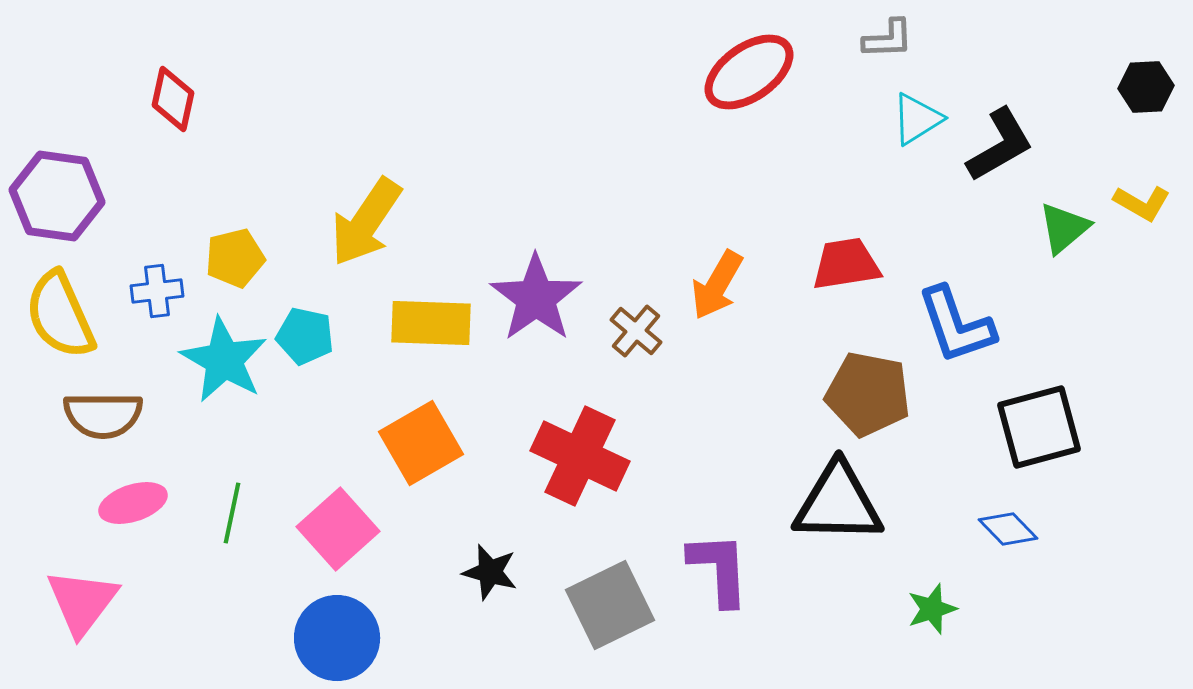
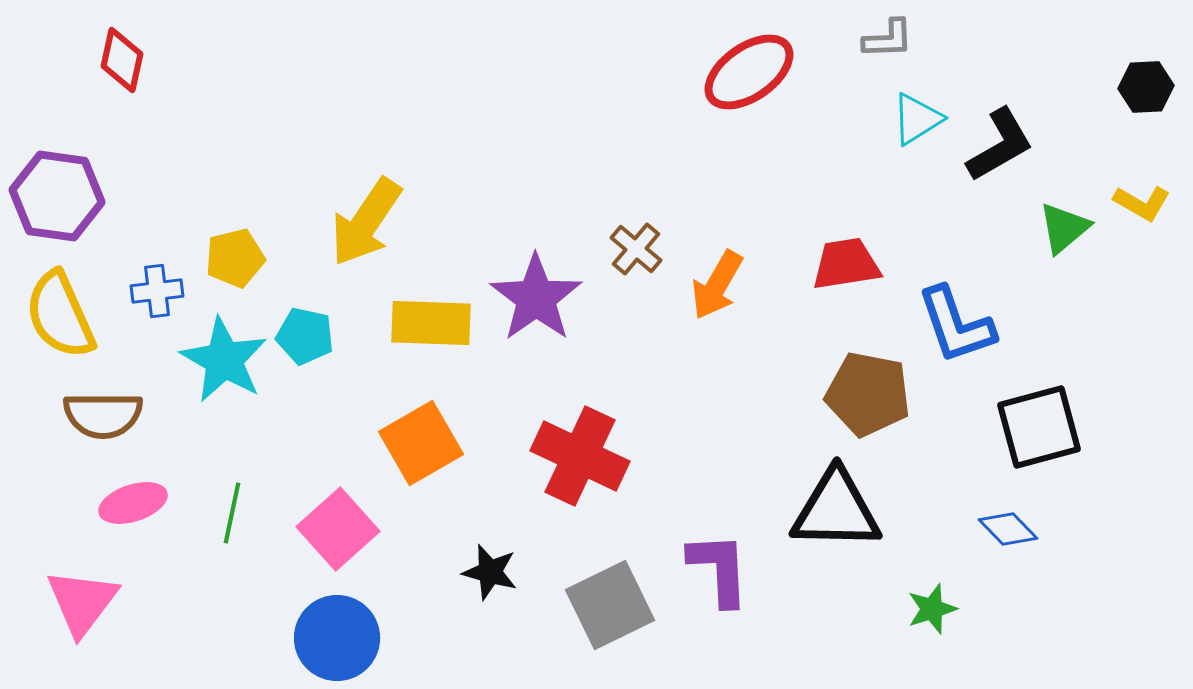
red diamond: moved 51 px left, 39 px up
brown cross: moved 82 px up
black triangle: moved 2 px left, 7 px down
